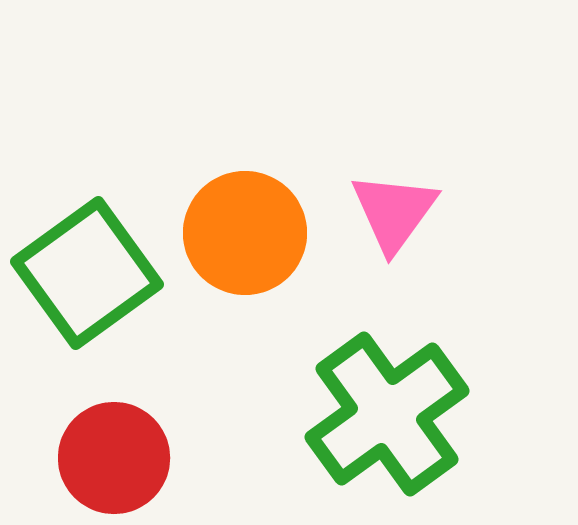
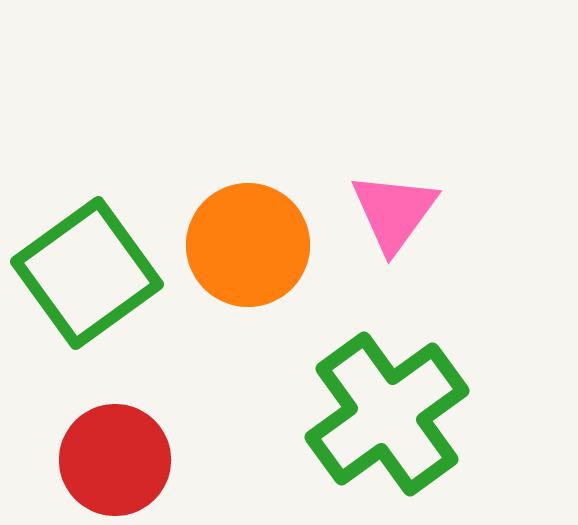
orange circle: moved 3 px right, 12 px down
red circle: moved 1 px right, 2 px down
